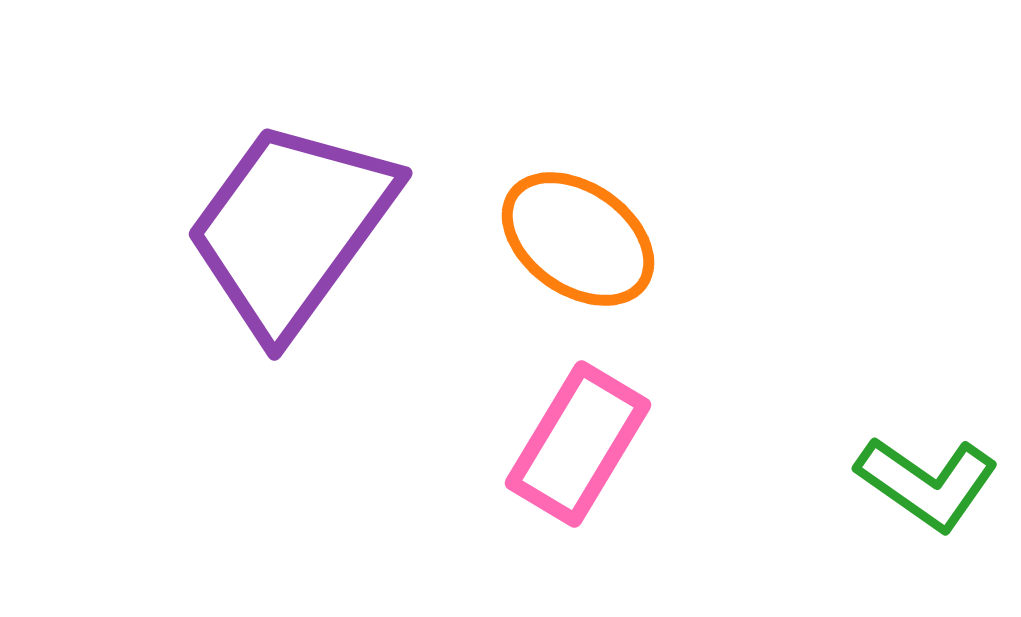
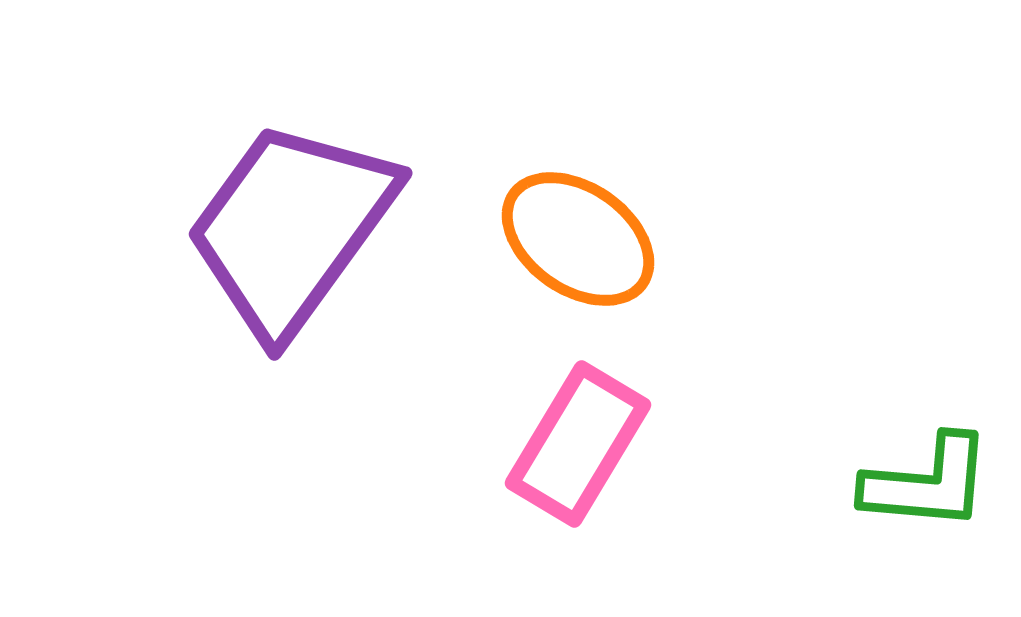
green L-shape: rotated 30 degrees counterclockwise
